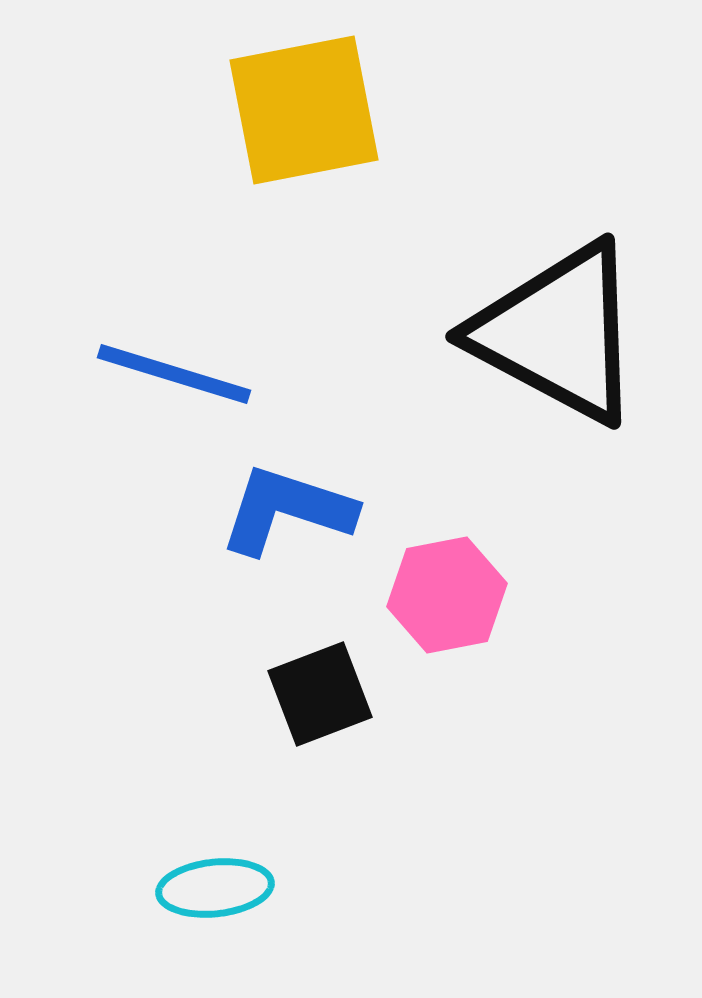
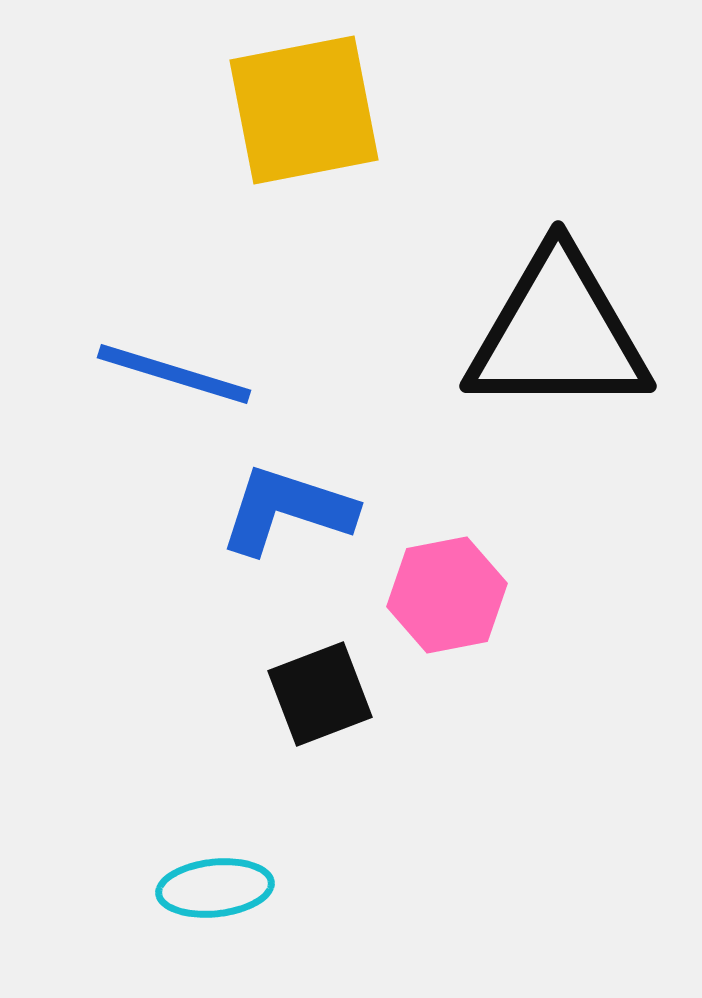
black triangle: rotated 28 degrees counterclockwise
